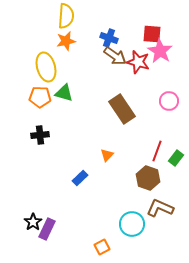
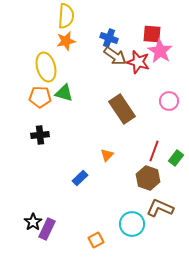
red line: moved 3 px left
orange square: moved 6 px left, 7 px up
